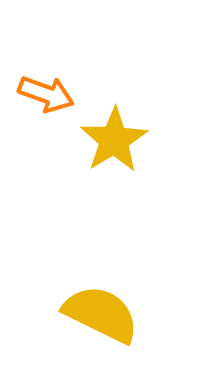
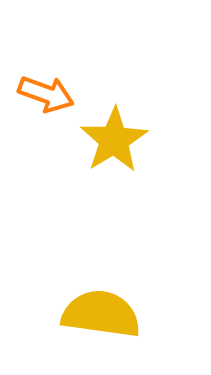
yellow semicircle: rotated 18 degrees counterclockwise
